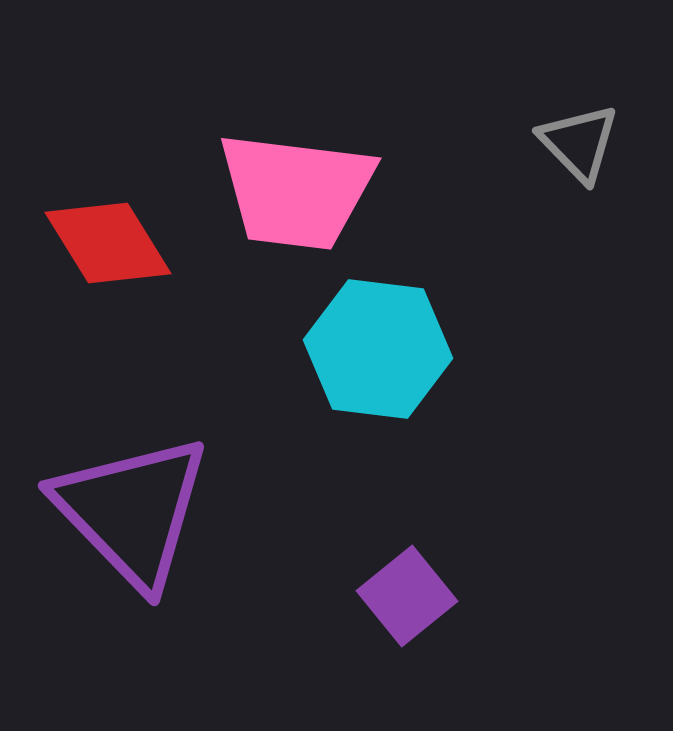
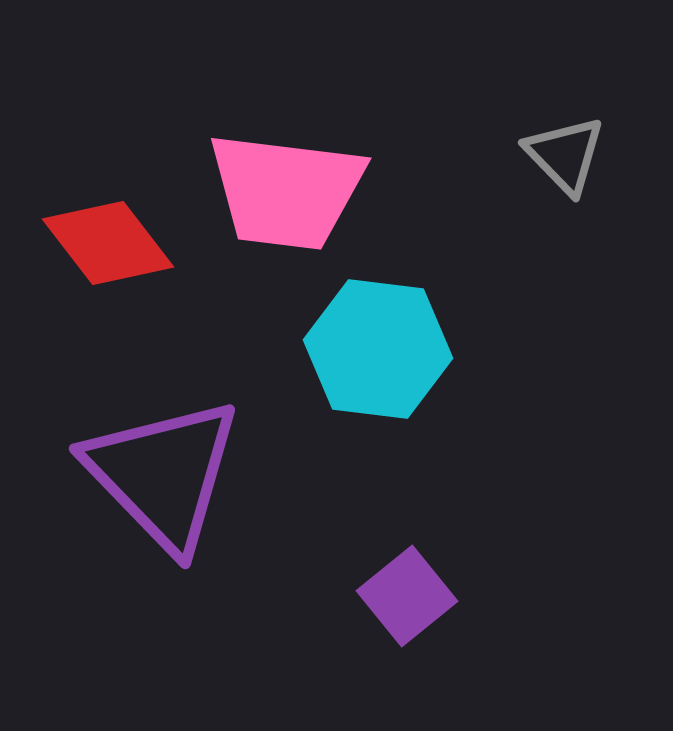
gray triangle: moved 14 px left, 12 px down
pink trapezoid: moved 10 px left
red diamond: rotated 6 degrees counterclockwise
purple triangle: moved 31 px right, 37 px up
